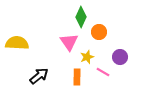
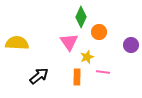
purple circle: moved 11 px right, 12 px up
pink line: rotated 24 degrees counterclockwise
